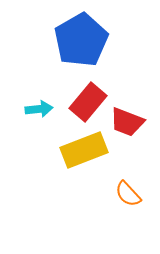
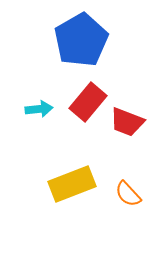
yellow rectangle: moved 12 px left, 34 px down
